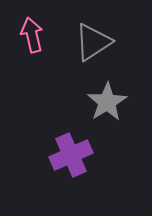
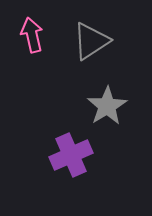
gray triangle: moved 2 px left, 1 px up
gray star: moved 4 px down
